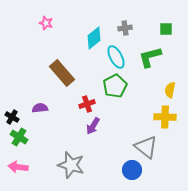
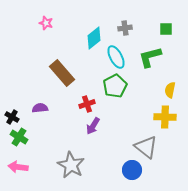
gray star: rotated 12 degrees clockwise
